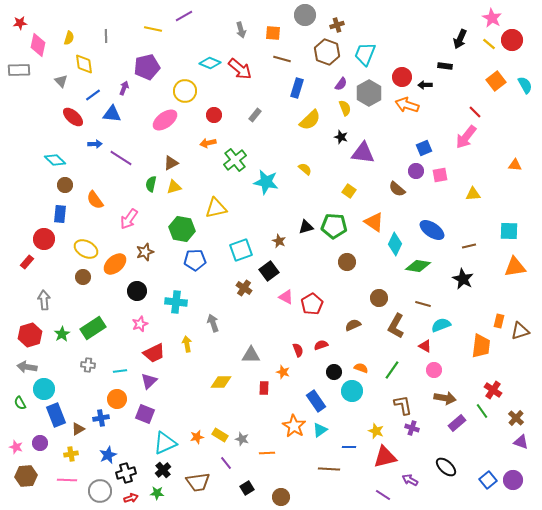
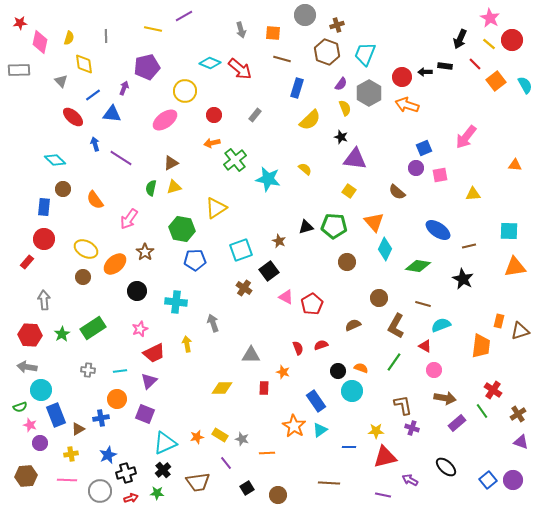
pink star at (492, 18): moved 2 px left
pink diamond at (38, 45): moved 2 px right, 3 px up
black arrow at (425, 85): moved 13 px up
red line at (475, 112): moved 48 px up
orange arrow at (208, 143): moved 4 px right
blue arrow at (95, 144): rotated 104 degrees counterclockwise
purple triangle at (363, 153): moved 8 px left, 6 px down
purple circle at (416, 171): moved 3 px up
cyan star at (266, 182): moved 2 px right, 3 px up
green semicircle at (151, 184): moved 4 px down
brown circle at (65, 185): moved 2 px left, 4 px down
brown semicircle at (397, 189): moved 3 px down
yellow triangle at (216, 208): rotated 20 degrees counterclockwise
blue rectangle at (60, 214): moved 16 px left, 7 px up
orange triangle at (374, 222): rotated 15 degrees clockwise
blue ellipse at (432, 230): moved 6 px right
cyan diamond at (395, 244): moved 10 px left, 5 px down
brown star at (145, 252): rotated 18 degrees counterclockwise
pink star at (140, 324): moved 5 px down
red hexagon at (30, 335): rotated 20 degrees clockwise
red semicircle at (298, 350): moved 2 px up
gray cross at (88, 365): moved 5 px down
green line at (392, 370): moved 2 px right, 8 px up
black circle at (334, 372): moved 4 px right, 1 px up
yellow diamond at (221, 382): moved 1 px right, 6 px down
cyan circle at (44, 389): moved 3 px left, 1 px down
green semicircle at (20, 403): moved 4 px down; rotated 80 degrees counterclockwise
brown cross at (516, 418): moved 2 px right, 4 px up; rotated 14 degrees clockwise
yellow star at (376, 431): rotated 21 degrees counterclockwise
pink star at (16, 447): moved 14 px right, 22 px up
brown line at (329, 469): moved 14 px down
purple line at (383, 495): rotated 21 degrees counterclockwise
brown circle at (281, 497): moved 3 px left, 2 px up
